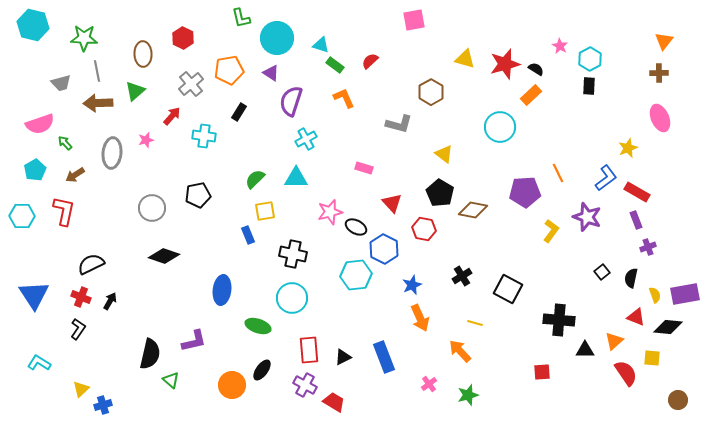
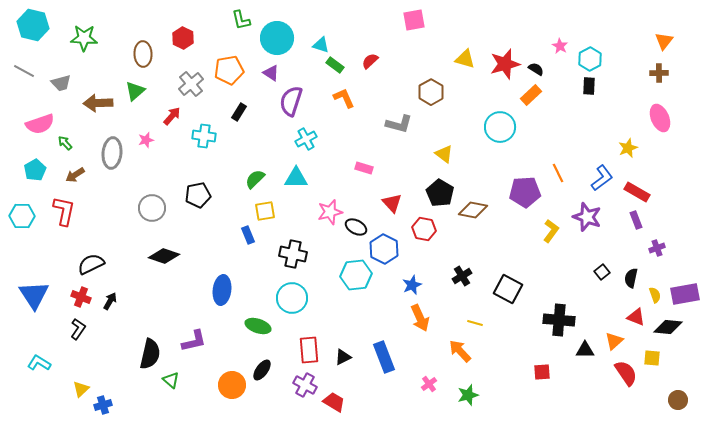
green L-shape at (241, 18): moved 2 px down
gray line at (97, 71): moved 73 px left; rotated 50 degrees counterclockwise
blue L-shape at (606, 178): moved 4 px left
purple cross at (648, 247): moved 9 px right, 1 px down
